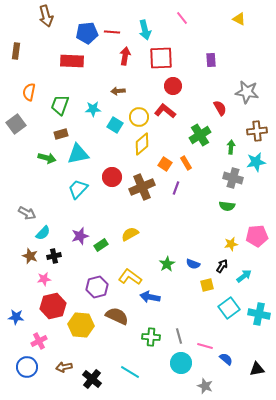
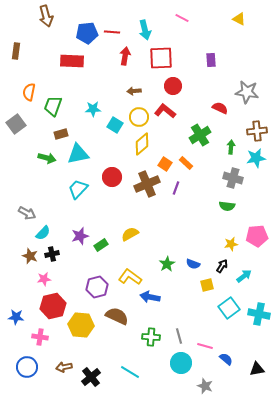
pink line at (182, 18): rotated 24 degrees counterclockwise
brown arrow at (118, 91): moved 16 px right
green trapezoid at (60, 105): moved 7 px left, 1 px down
red semicircle at (220, 108): rotated 35 degrees counterclockwise
cyan star at (256, 162): moved 4 px up
orange rectangle at (186, 163): rotated 16 degrees counterclockwise
brown cross at (142, 187): moved 5 px right, 3 px up
black cross at (54, 256): moved 2 px left, 2 px up
pink cross at (39, 341): moved 1 px right, 4 px up; rotated 35 degrees clockwise
black cross at (92, 379): moved 1 px left, 2 px up; rotated 12 degrees clockwise
